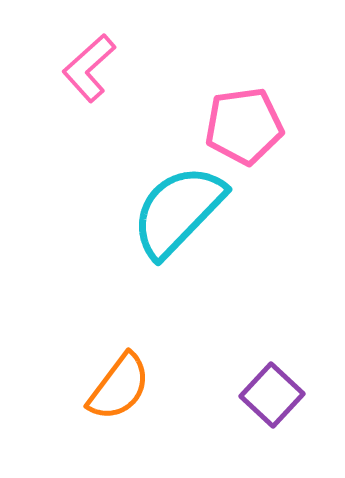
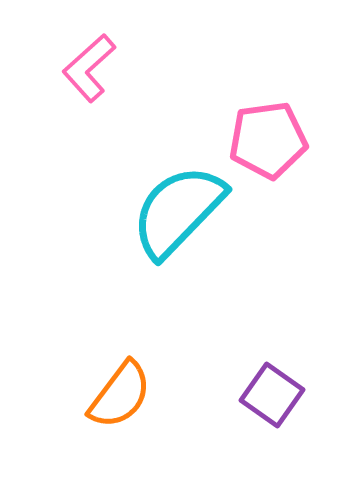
pink pentagon: moved 24 px right, 14 px down
orange semicircle: moved 1 px right, 8 px down
purple square: rotated 8 degrees counterclockwise
